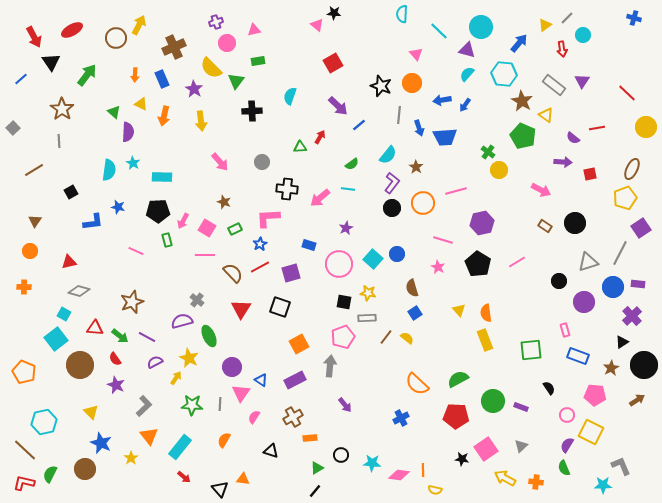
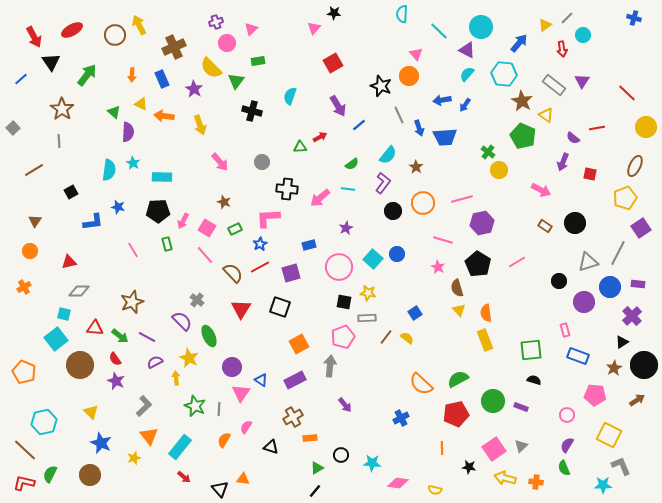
yellow arrow at (139, 25): rotated 54 degrees counterclockwise
pink triangle at (317, 25): moved 3 px left, 3 px down; rotated 32 degrees clockwise
pink triangle at (254, 30): moved 3 px left, 1 px up; rotated 32 degrees counterclockwise
brown circle at (116, 38): moved 1 px left, 3 px up
purple triangle at (467, 50): rotated 12 degrees clockwise
orange arrow at (135, 75): moved 3 px left
orange circle at (412, 83): moved 3 px left, 7 px up
purple arrow at (338, 106): rotated 15 degrees clockwise
black cross at (252, 111): rotated 18 degrees clockwise
gray line at (399, 115): rotated 30 degrees counterclockwise
orange arrow at (164, 116): rotated 84 degrees clockwise
yellow arrow at (201, 121): moved 1 px left, 4 px down; rotated 12 degrees counterclockwise
red arrow at (320, 137): rotated 32 degrees clockwise
purple arrow at (563, 162): rotated 108 degrees clockwise
brown ellipse at (632, 169): moved 3 px right, 3 px up
red square at (590, 174): rotated 24 degrees clockwise
purple L-shape at (392, 183): moved 9 px left
pink line at (456, 191): moved 6 px right, 8 px down
black circle at (392, 208): moved 1 px right, 3 px down
green rectangle at (167, 240): moved 4 px down
blue rectangle at (309, 245): rotated 32 degrees counterclockwise
pink line at (136, 251): moved 3 px left, 1 px up; rotated 35 degrees clockwise
gray line at (620, 253): moved 2 px left
pink line at (205, 255): rotated 48 degrees clockwise
pink circle at (339, 264): moved 3 px down
orange cross at (24, 287): rotated 32 degrees counterclockwise
blue circle at (613, 287): moved 3 px left
brown semicircle at (412, 288): moved 45 px right
gray diamond at (79, 291): rotated 15 degrees counterclockwise
cyan square at (64, 314): rotated 16 degrees counterclockwise
purple semicircle at (182, 321): rotated 60 degrees clockwise
brown star at (611, 368): moved 3 px right
yellow arrow at (176, 378): rotated 40 degrees counterclockwise
orange semicircle at (417, 384): moved 4 px right
purple star at (116, 385): moved 4 px up
black semicircle at (549, 388): moved 15 px left, 8 px up; rotated 40 degrees counterclockwise
gray line at (220, 404): moved 1 px left, 5 px down
green star at (192, 405): moved 3 px right, 1 px down; rotated 20 degrees clockwise
red pentagon at (456, 416): moved 2 px up; rotated 15 degrees counterclockwise
pink semicircle at (254, 417): moved 8 px left, 10 px down
yellow square at (591, 432): moved 18 px right, 3 px down
pink square at (486, 449): moved 8 px right
black triangle at (271, 451): moved 4 px up
yellow star at (131, 458): moved 3 px right; rotated 16 degrees clockwise
black star at (462, 459): moved 7 px right, 8 px down
brown circle at (85, 469): moved 5 px right, 6 px down
orange line at (423, 470): moved 19 px right, 22 px up
pink diamond at (399, 475): moved 1 px left, 8 px down
yellow arrow at (505, 478): rotated 15 degrees counterclockwise
